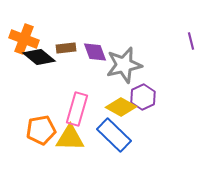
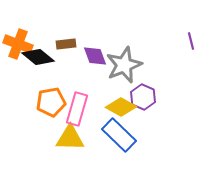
orange cross: moved 6 px left, 5 px down
brown rectangle: moved 4 px up
purple diamond: moved 4 px down
black diamond: moved 1 px left
gray star: rotated 9 degrees counterclockwise
purple hexagon: rotated 10 degrees counterclockwise
orange pentagon: moved 10 px right, 28 px up
blue rectangle: moved 5 px right
